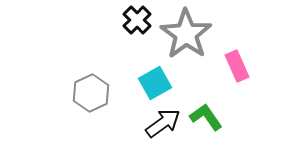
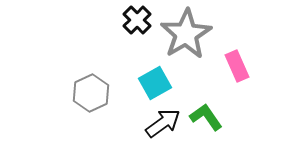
gray star: rotated 6 degrees clockwise
